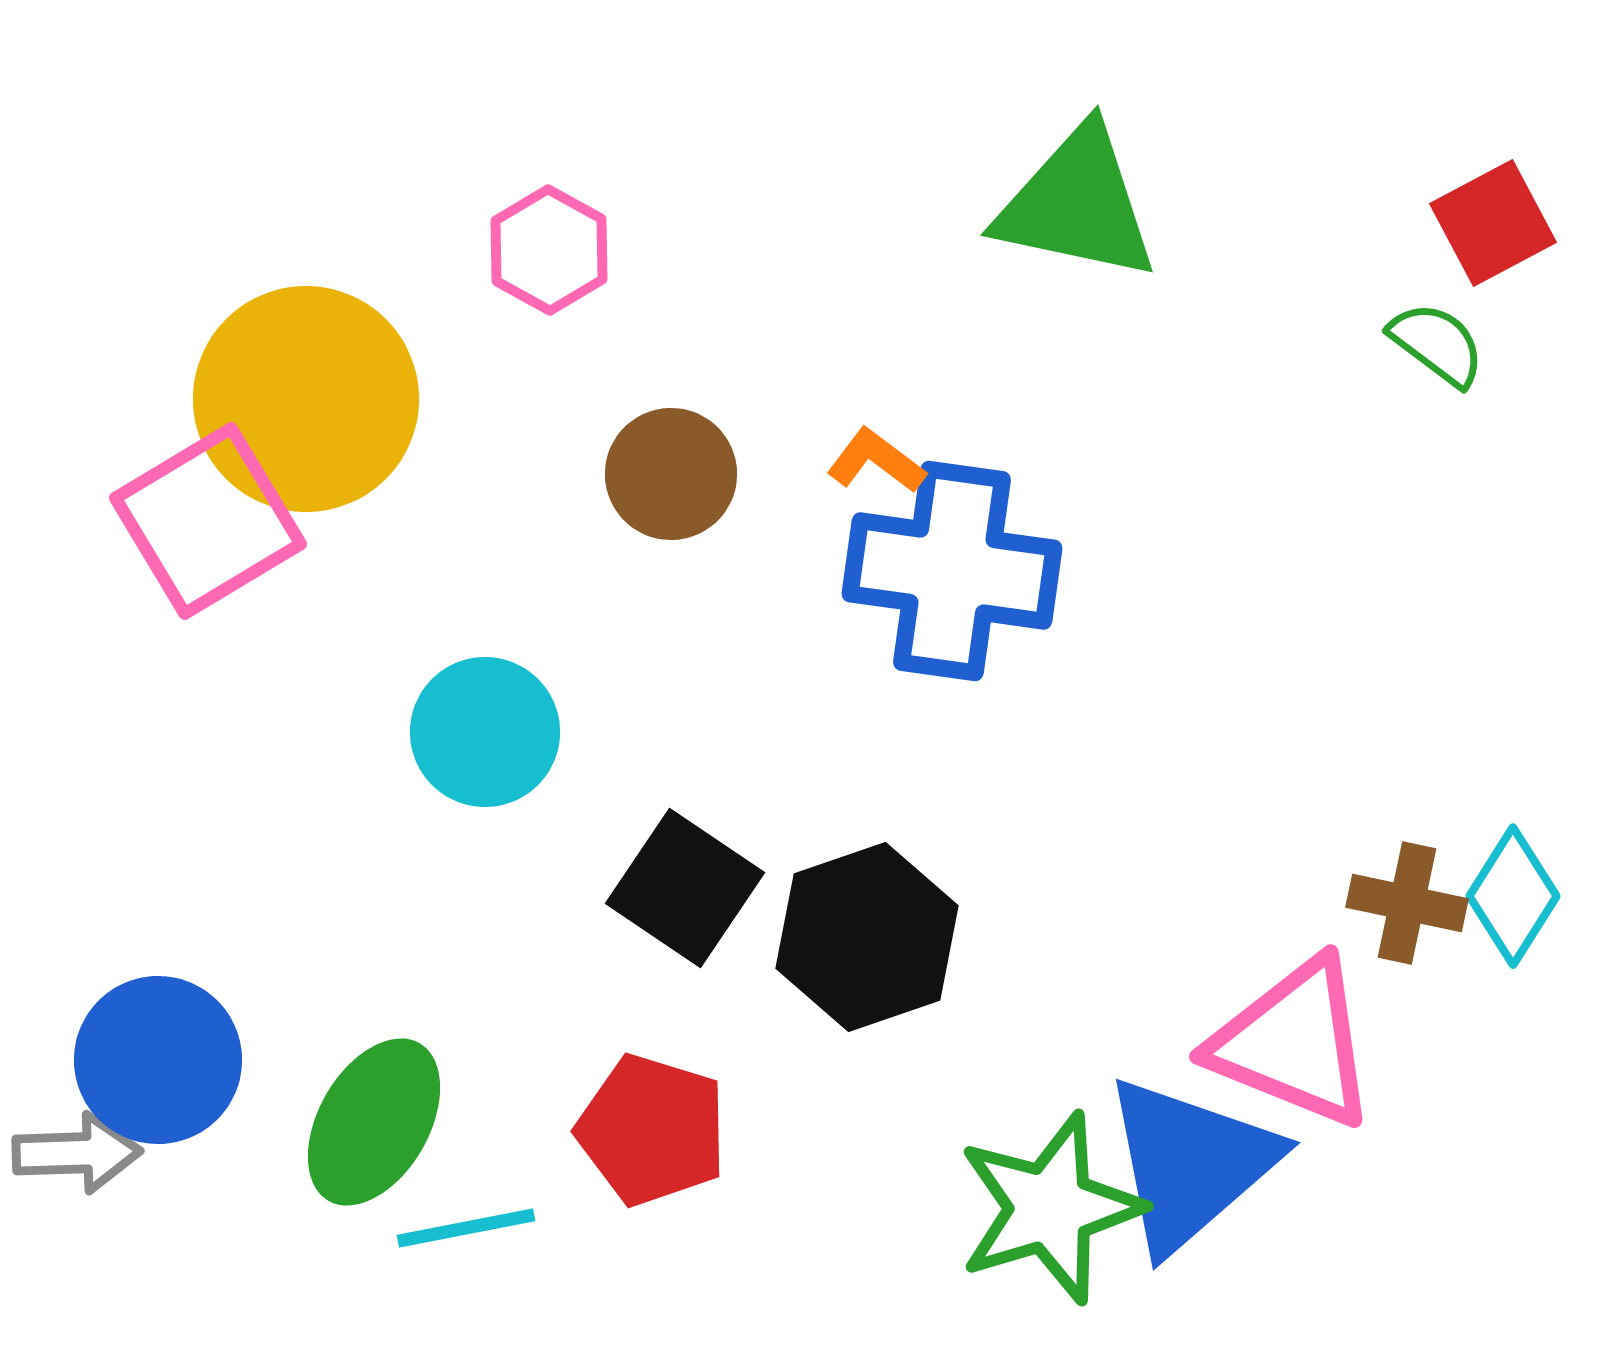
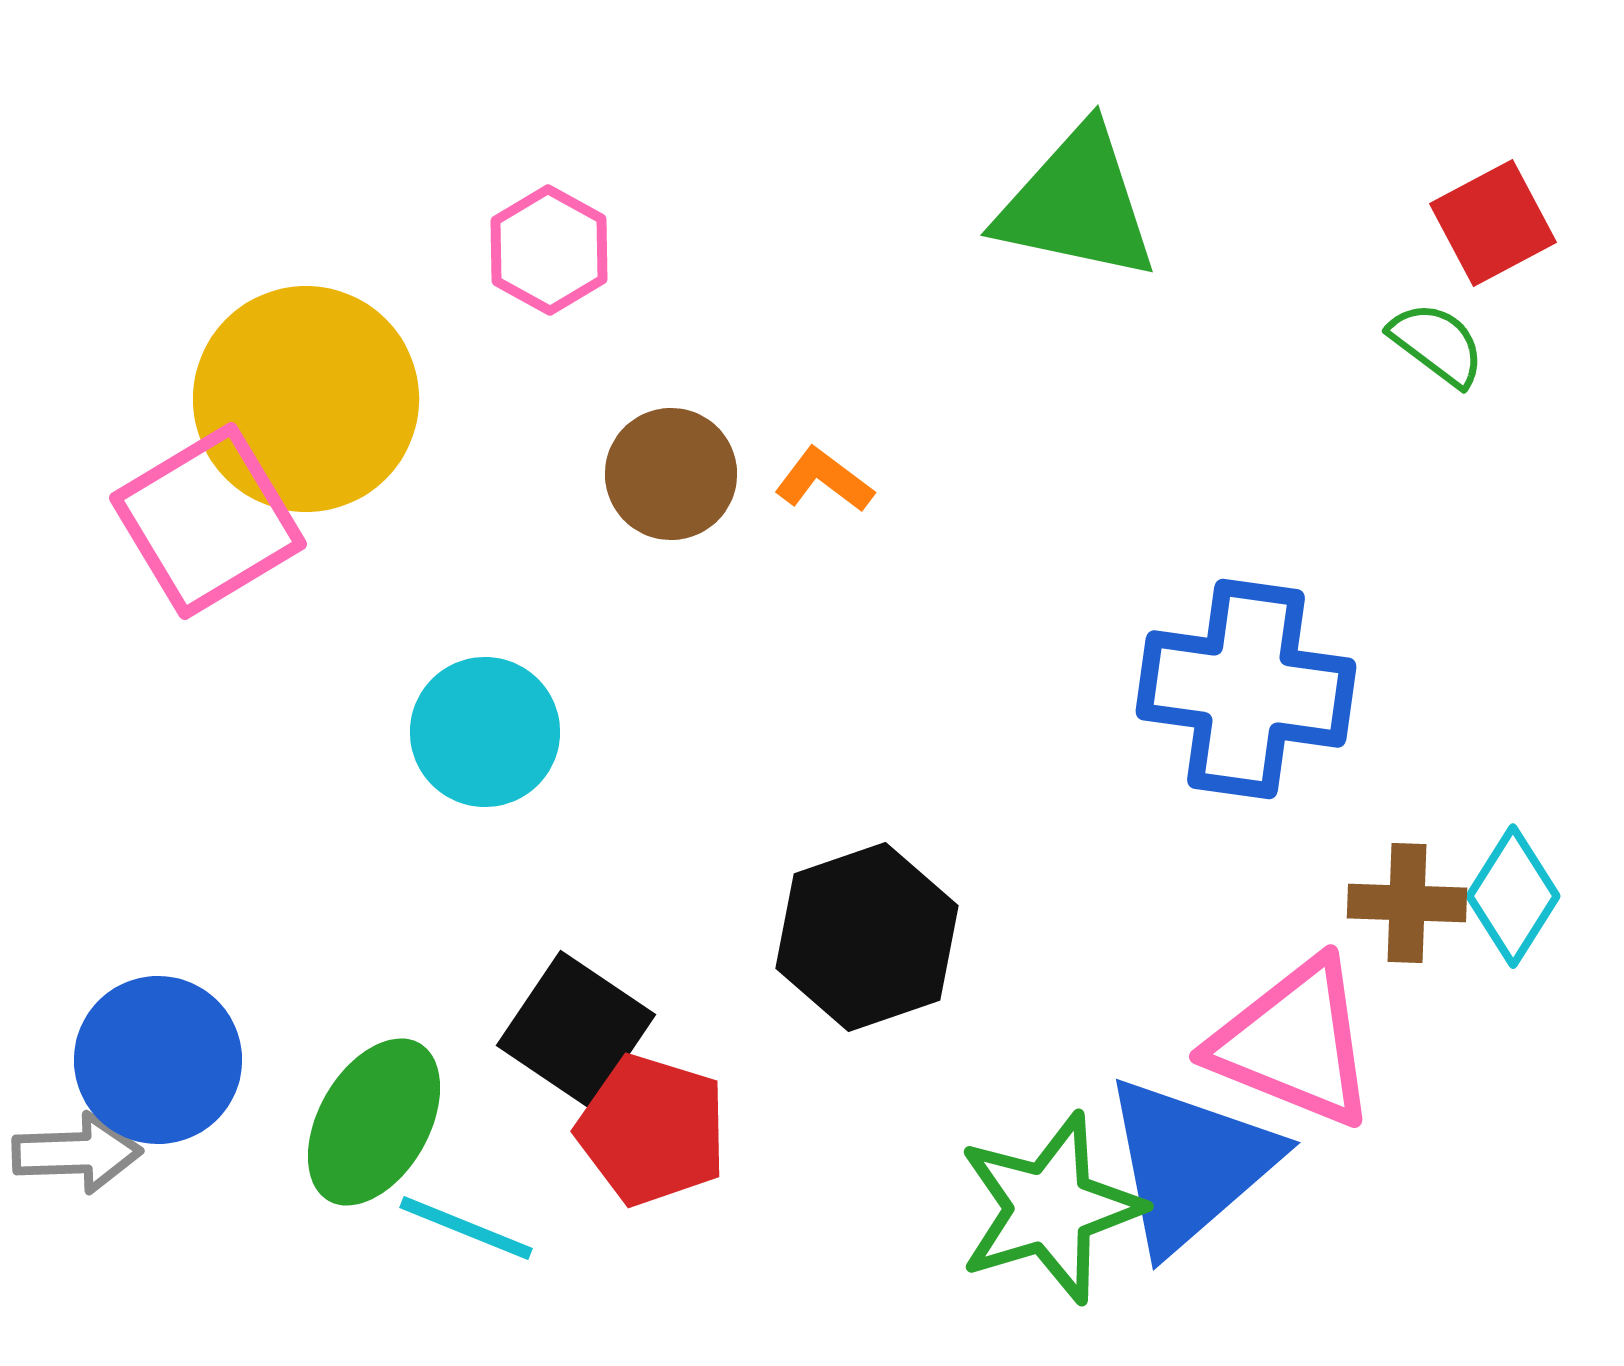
orange L-shape: moved 52 px left, 19 px down
blue cross: moved 294 px right, 118 px down
black square: moved 109 px left, 142 px down
brown cross: rotated 10 degrees counterclockwise
cyan line: rotated 33 degrees clockwise
